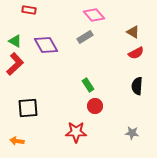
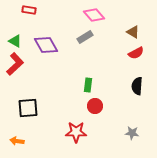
green rectangle: rotated 40 degrees clockwise
